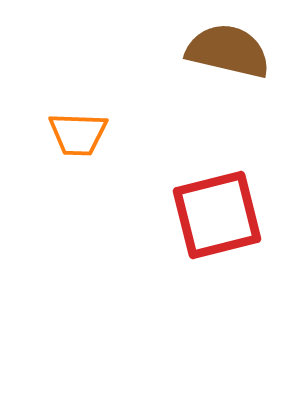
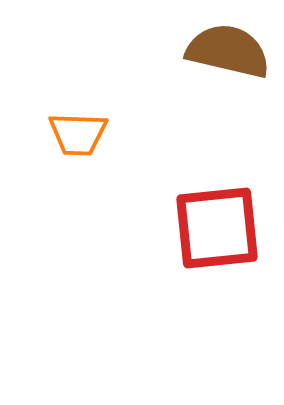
red square: moved 13 px down; rotated 8 degrees clockwise
